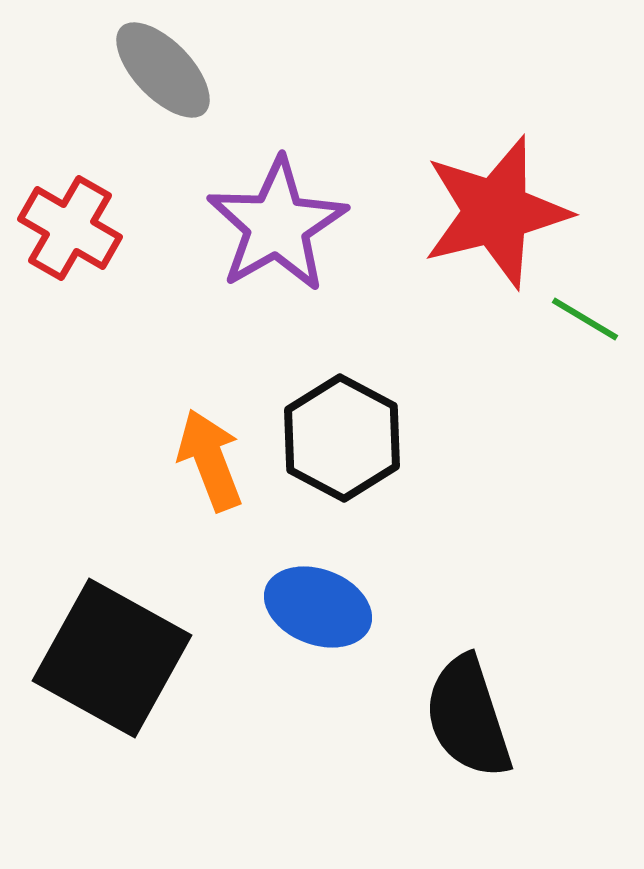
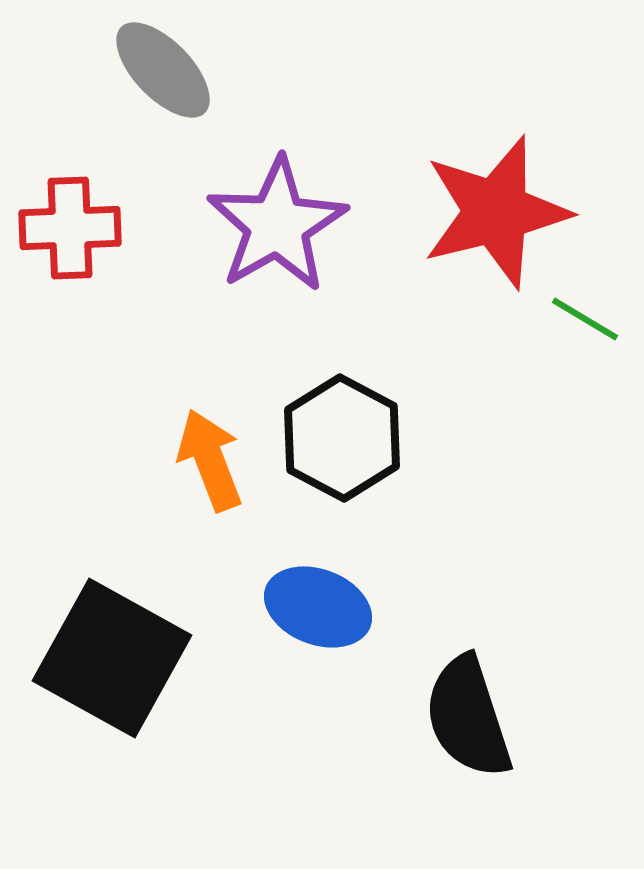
red cross: rotated 32 degrees counterclockwise
